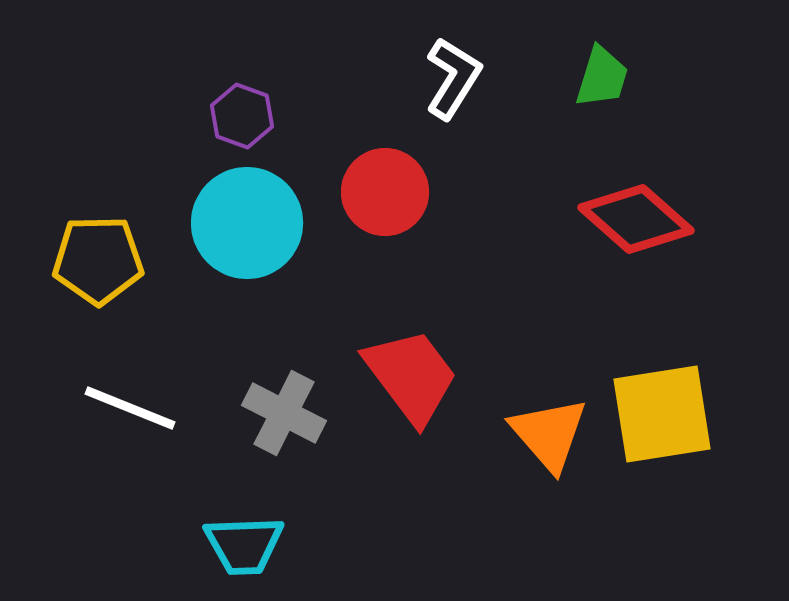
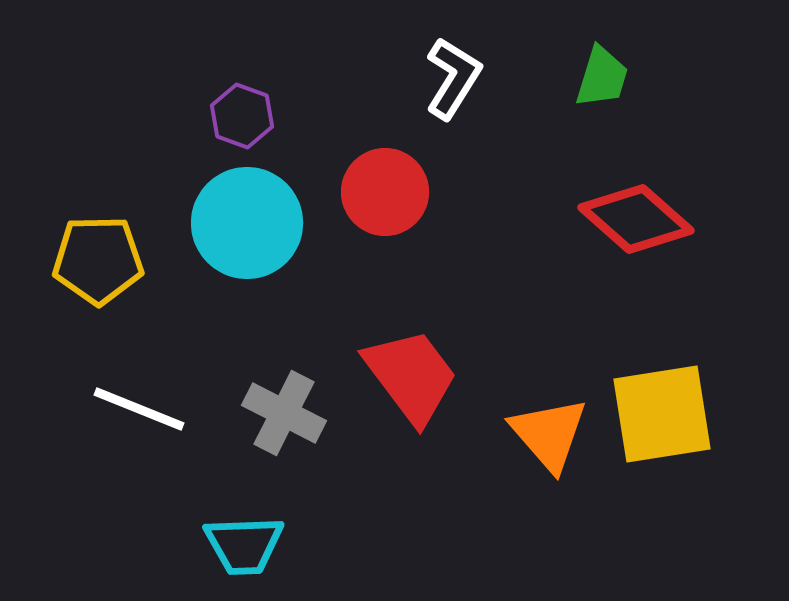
white line: moved 9 px right, 1 px down
